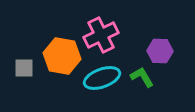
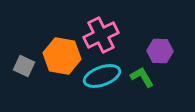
gray square: moved 2 px up; rotated 25 degrees clockwise
cyan ellipse: moved 2 px up
